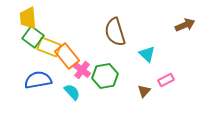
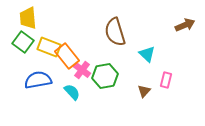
green square: moved 10 px left, 5 px down
pink rectangle: rotated 49 degrees counterclockwise
